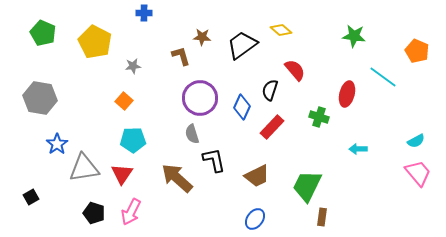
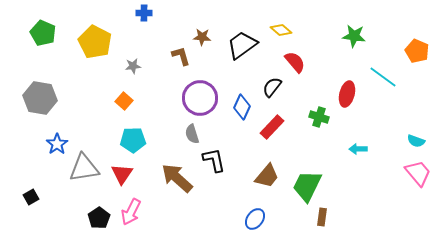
red semicircle: moved 8 px up
black semicircle: moved 2 px right, 3 px up; rotated 20 degrees clockwise
cyan semicircle: rotated 48 degrees clockwise
brown trapezoid: moved 10 px right; rotated 24 degrees counterclockwise
black pentagon: moved 5 px right, 5 px down; rotated 20 degrees clockwise
